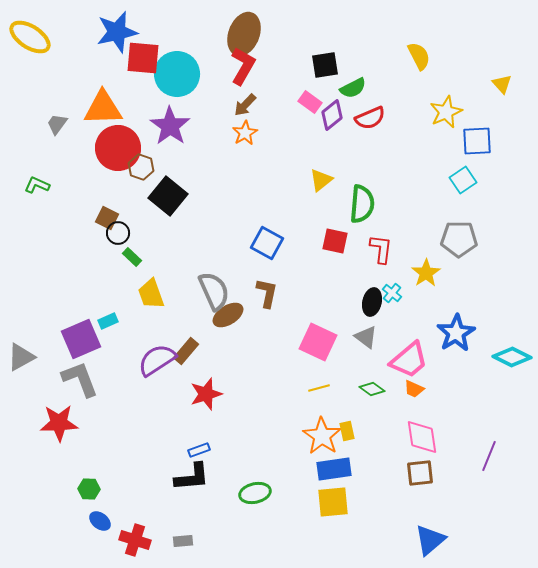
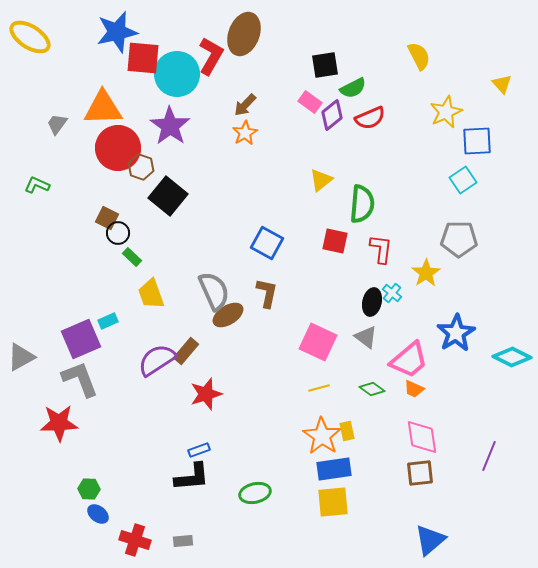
red L-shape at (243, 66): moved 32 px left, 10 px up
blue ellipse at (100, 521): moved 2 px left, 7 px up
